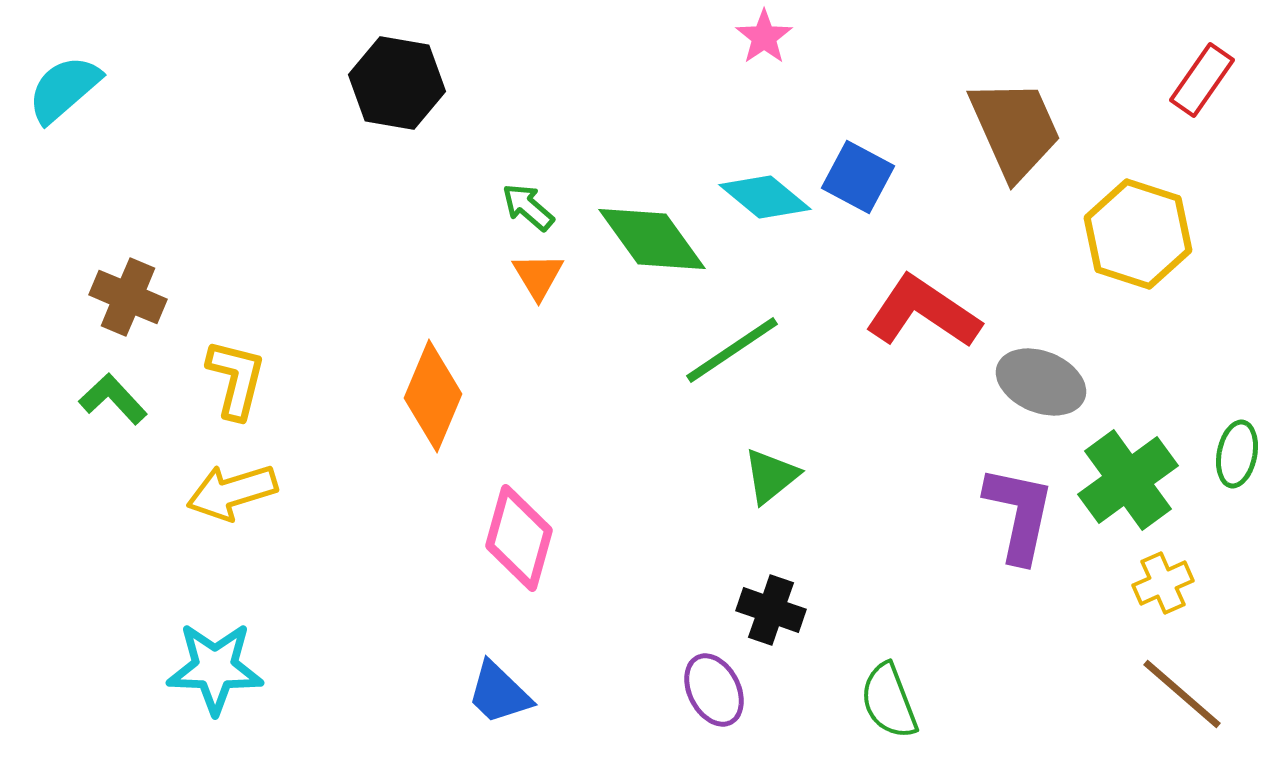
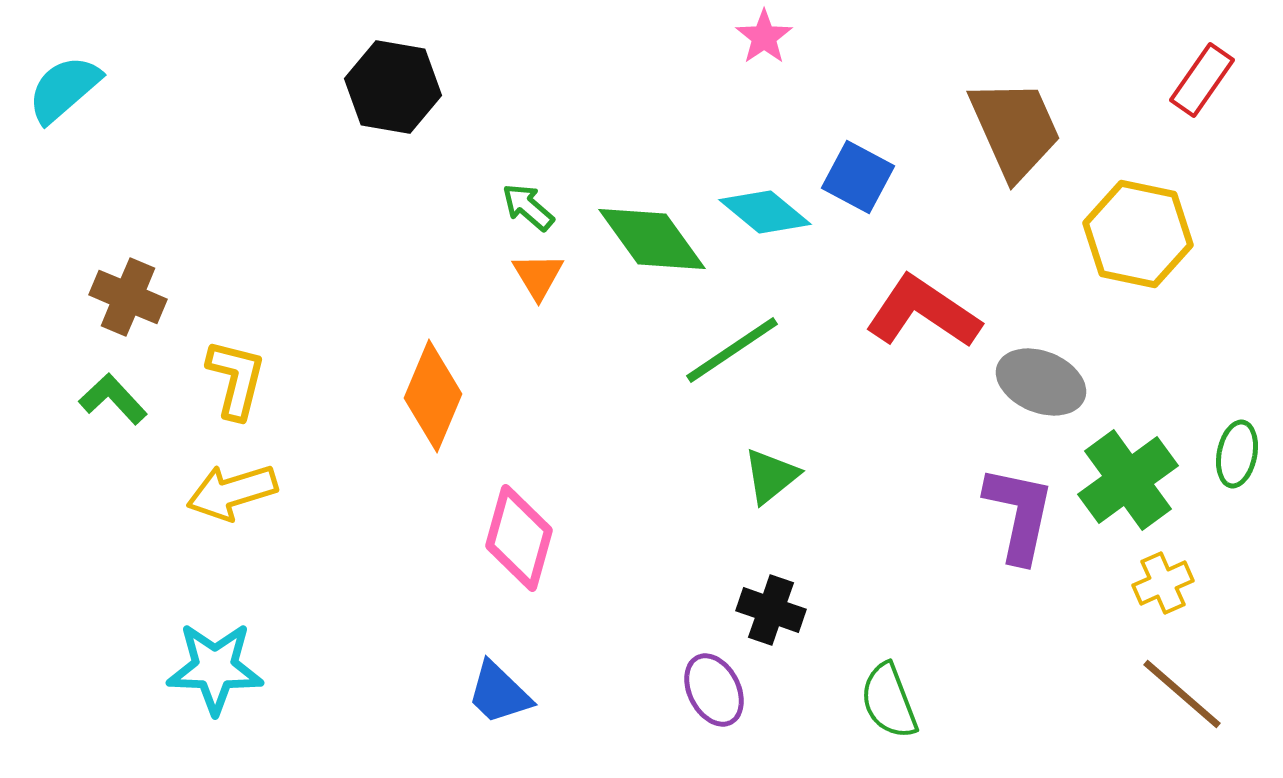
black hexagon: moved 4 px left, 4 px down
cyan diamond: moved 15 px down
yellow hexagon: rotated 6 degrees counterclockwise
